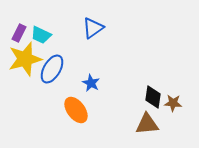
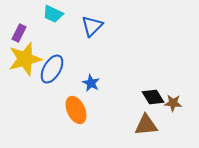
blue triangle: moved 1 px left, 2 px up; rotated 10 degrees counterclockwise
cyan trapezoid: moved 12 px right, 21 px up
black diamond: rotated 40 degrees counterclockwise
orange ellipse: rotated 12 degrees clockwise
brown triangle: moved 1 px left, 1 px down
